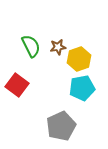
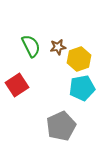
red square: rotated 20 degrees clockwise
